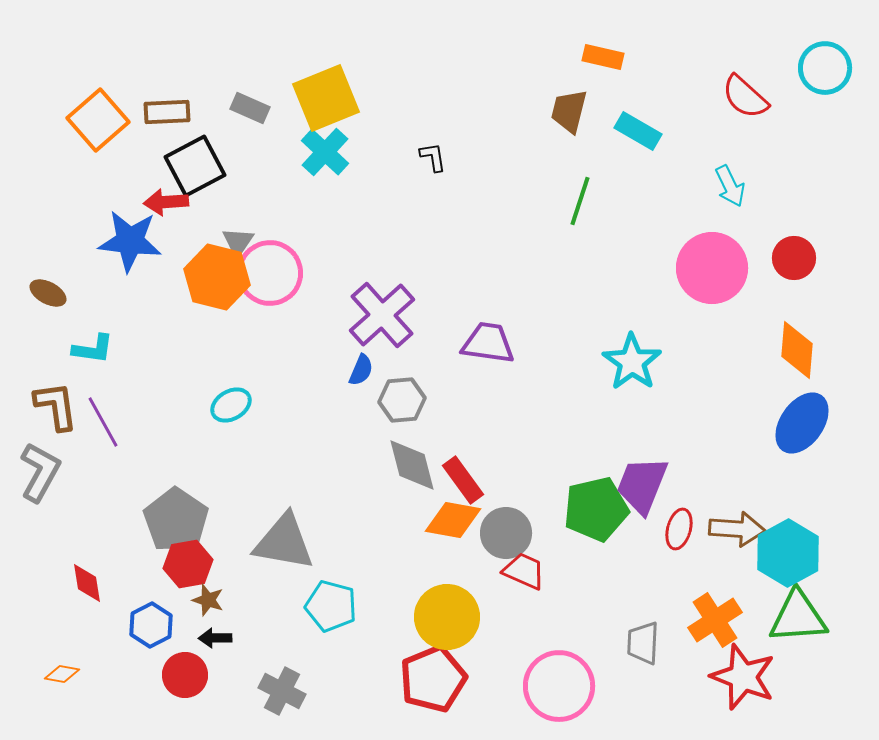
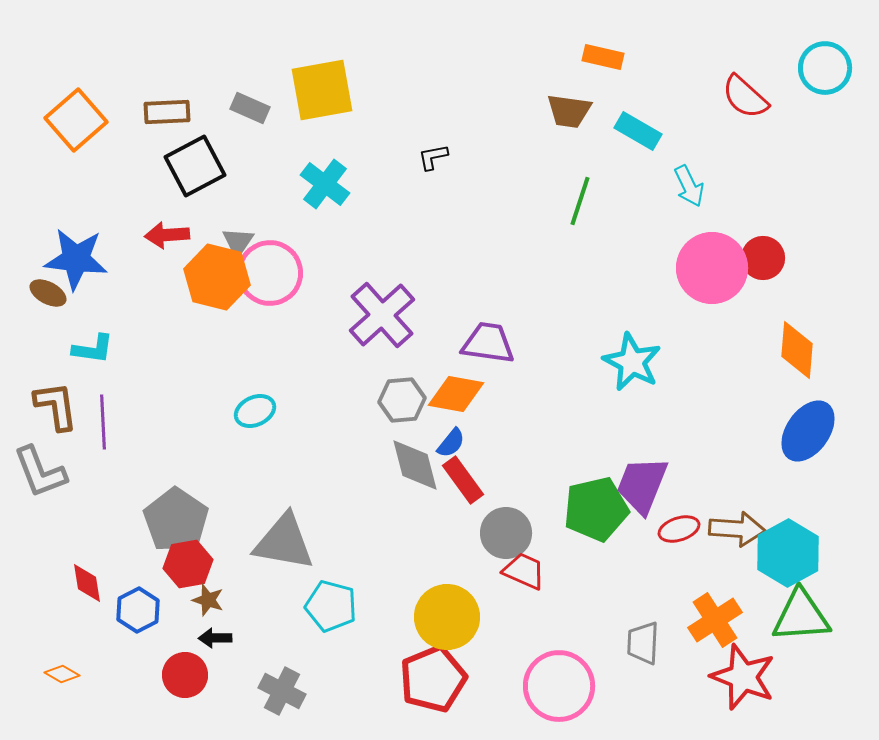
yellow square at (326, 98): moved 4 px left, 8 px up; rotated 12 degrees clockwise
brown trapezoid at (569, 111): rotated 96 degrees counterclockwise
orange square at (98, 120): moved 22 px left
cyan cross at (325, 152): moved 32 px down; rotated 6 degrees counterclockwise
black L-shape at (433, 157): rotated 92 degrees counterclockwise
cyan arrow at (730, 186): moved 41 px left
red arrow at (166, 202): moved 1 px right, 33 px down
blue star at (130, 241): moved 54 px left, 18 px down
red circle at (794, 258): moved 31 px left
cyan star at (632, 362): rotated 8 degrees counterclockwise
blue semicircle at (361, 370): moved 90 px right, 73 px down; rotated 16 degrees clockwise
cyan ellipse at (231, 405): moved 24 px right, 6 px down; rotated 6 degrees clockwise
purple line at (103, 422): rotated 26 degrees clockwise
blue ellipse at (802, 423): moved 6 px right, 8 px down
gray diamond at (412, 465): moved 3 px right
gray L-shape at (40, 472): rotated 130 degrees clockwise
orange diamond at (453, 520): moved 3 px right, 126 px up
red ellipse at (679, 529): rotated 57 degrees clockwise
green triangle at (798, 617): moved 3 px right, 1 px up
blue hexagon at (151, 625): moved 13 px left, 15 px up
orange diamond at (62, 674): rotated 20 degrees clockwise
